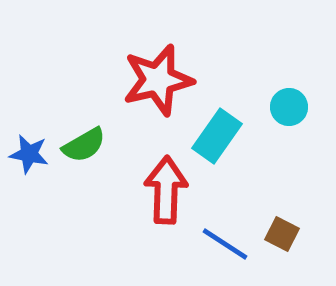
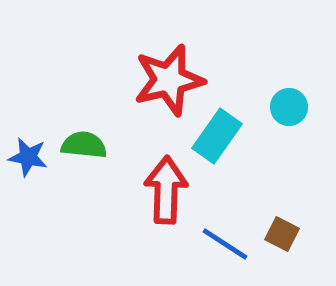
red star: moved 11 px right
green semicircle: rotated 144 degrees counterclockwise
blue star: moved 1 px left, 3 px down
